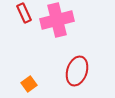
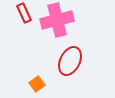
red ellipse: moved 7 px left, 10 px up; rotated 8 degrees clockwise
orange square: moved 8 px right
